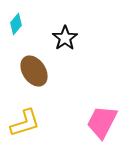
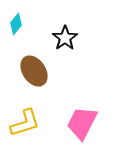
pink trapezoid: moved 20 px left, 1 px down
